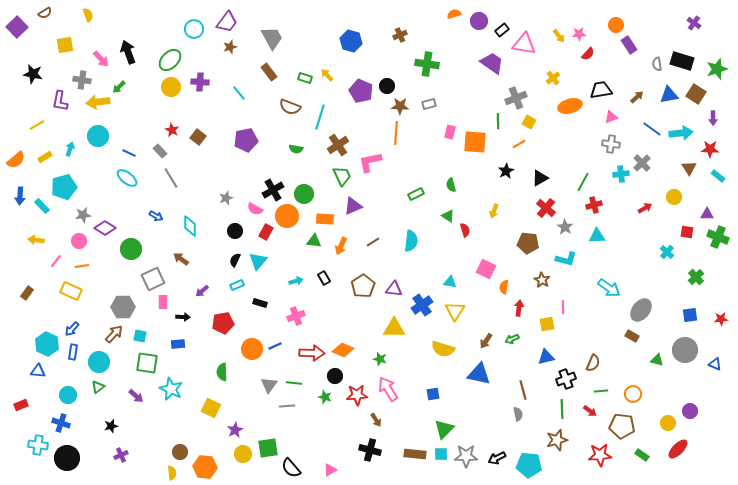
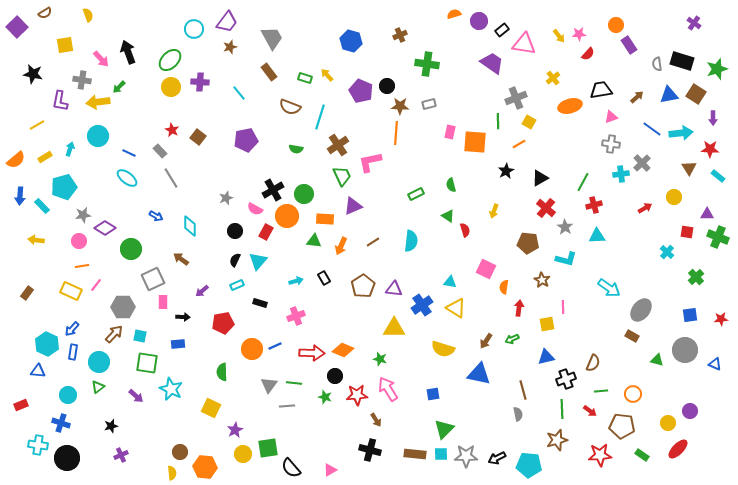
pink line at (56, 261): moved 40 px right, 24 px down
yellow triangle at (455, 311): moved 1 px right, 3 px up; rotated 30 degrees counterclockwise
